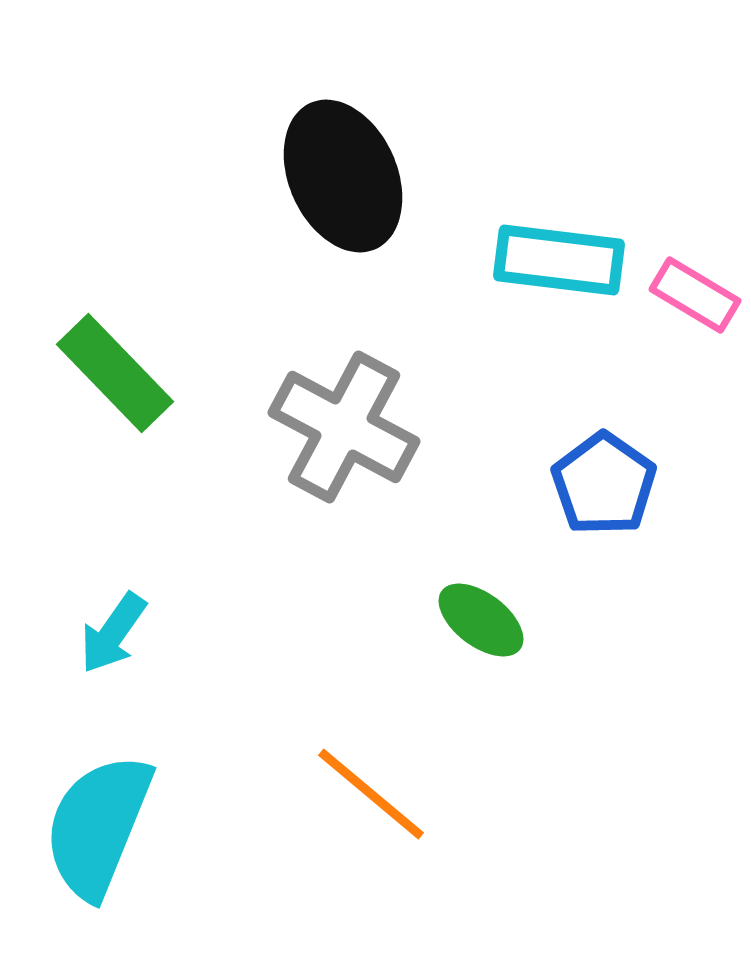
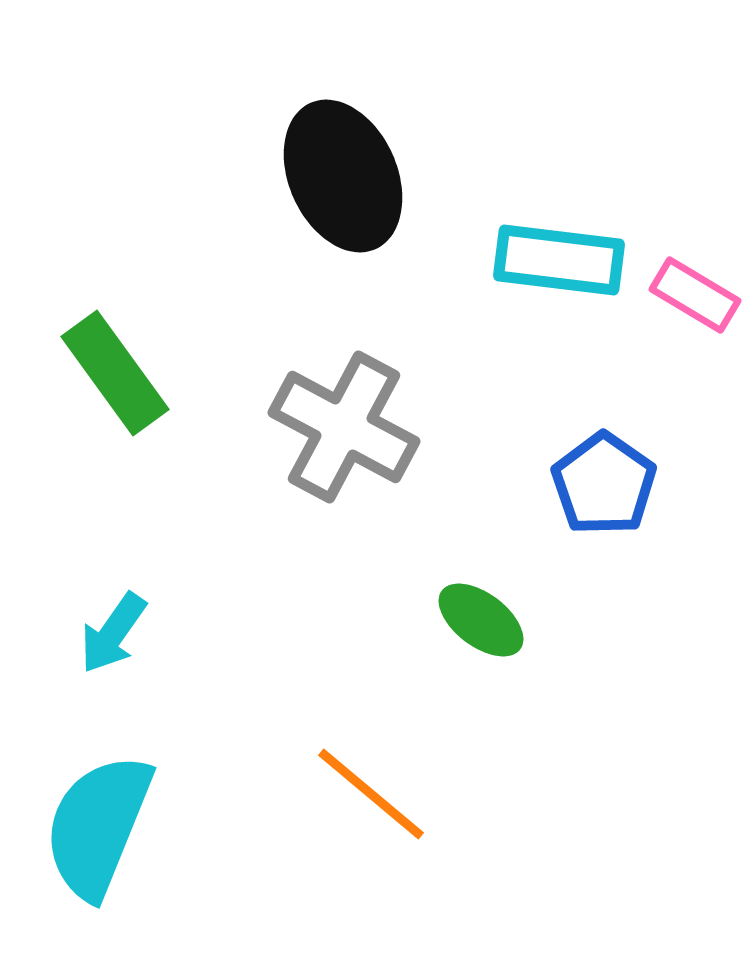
green rectangle: rotated 8 degrees clockwise
